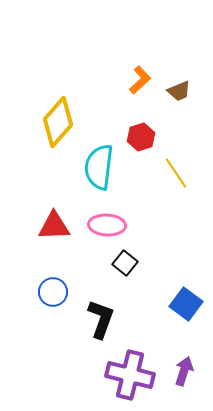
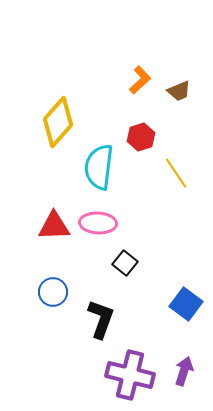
pink ellipse: moved 9 px left, 2 px up
